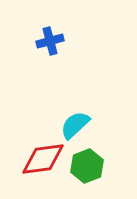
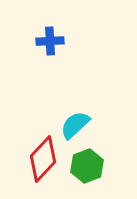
blue cross: rotated 12 degrees clockwise
red diamond: rotated 39 degrees counterclockwise
